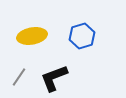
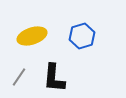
yellow ellipse: rotated 8 degrees counterclockwise
black L-shape: rotated 64 degrees counterclockwise
